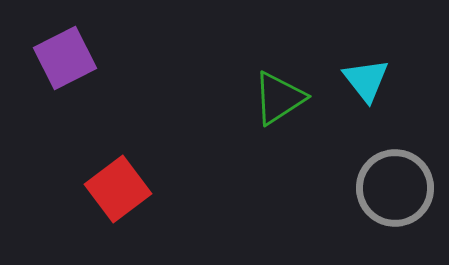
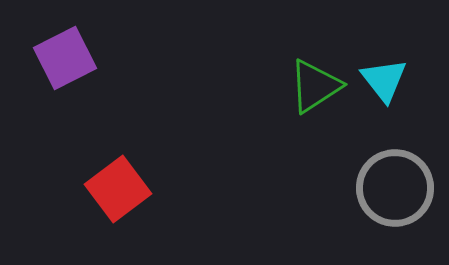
cyan triangle: moved 18 px right
green triangle: moved 36 px right, 12 px up
